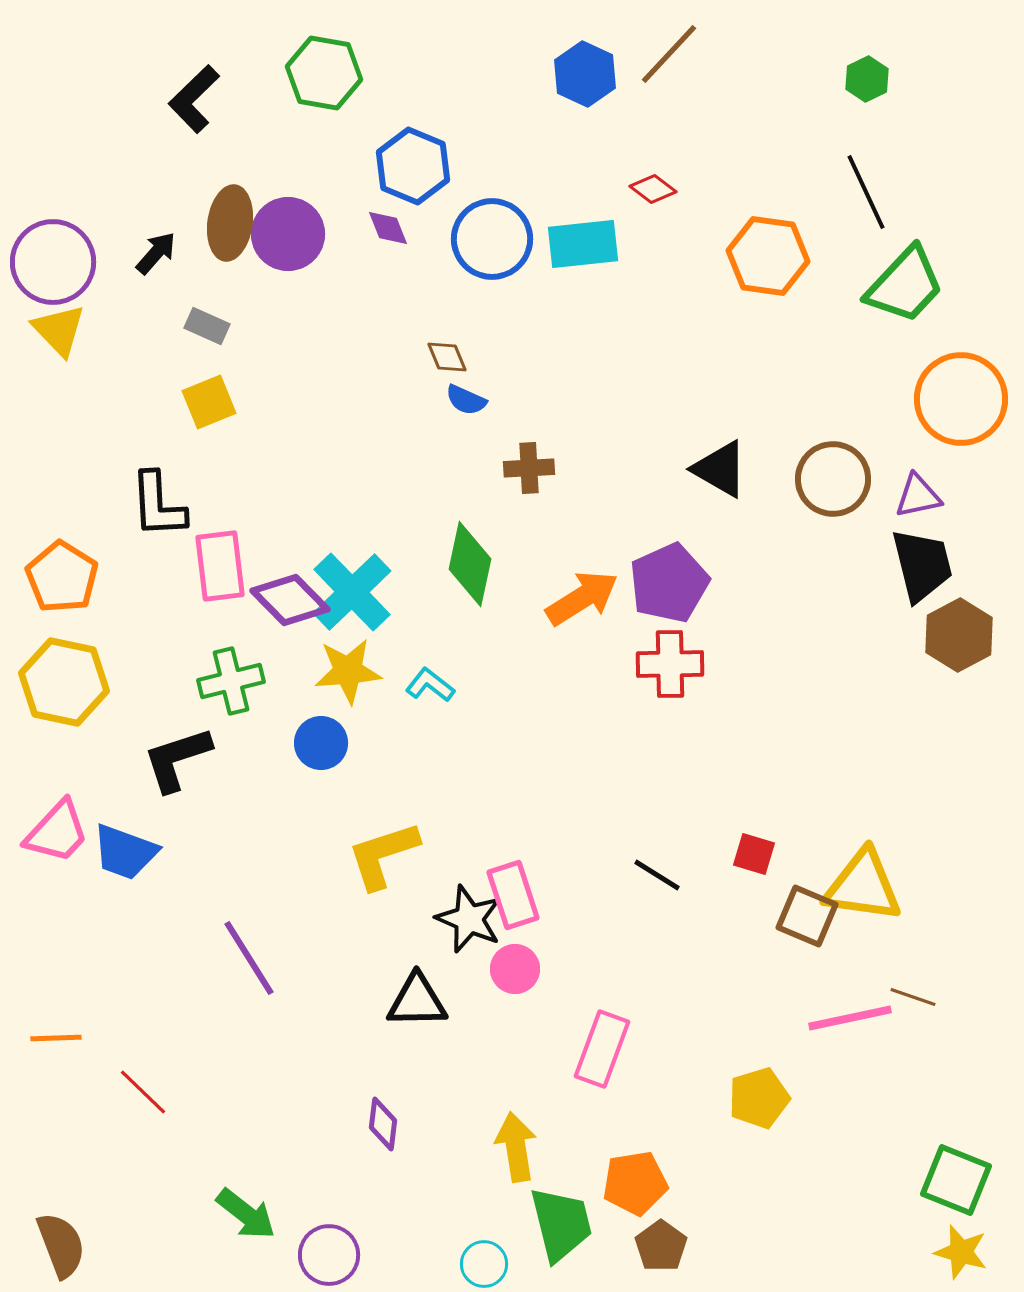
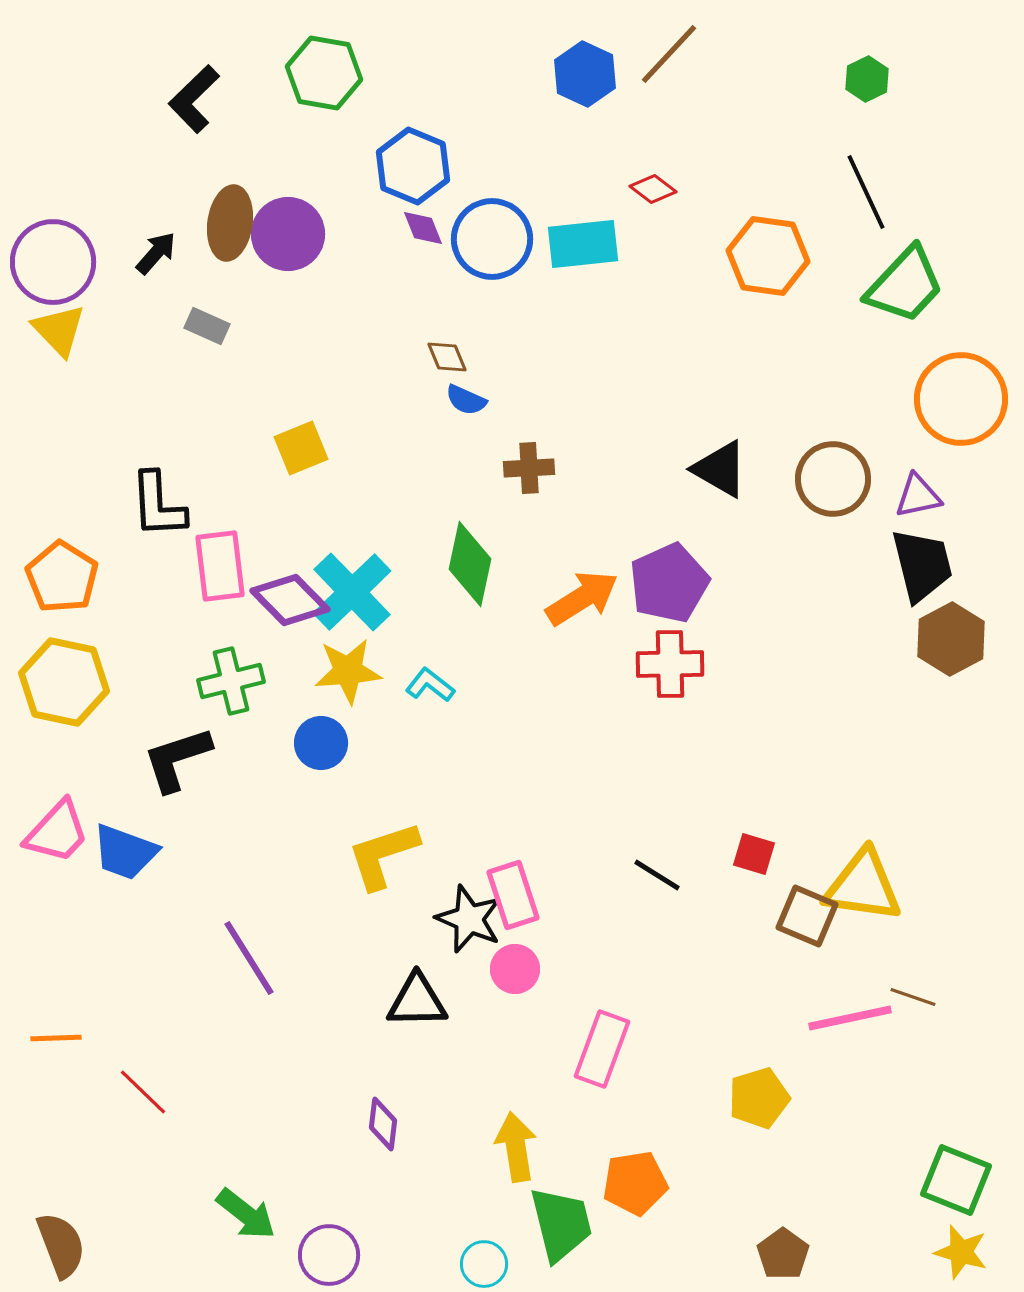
purple diamond at (388, 228): moved 35 px right
yellow square at (209, 402): moved 92 px right, 46 px down
brown hexagon at (959, 635): moved 8 px left, 4 px down
brown pentagon at (661, 1246): moved 122 px right, 8 px down
